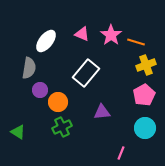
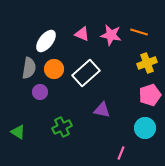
pink star: rotated 25 degrees counterclockwise
orange line: moved 3 px right, 10 px up
yellow cross: moved 1 px right, 2 px up
white rectangle: rotated 8 degrees clockwise
purple circle: moved 2 px down
pink pentagon: moved 6 px right; rotated 10 degrees clockwise
orange circle: moved 4 px left, 33 px up
purple triangle: moved 2 px up; rotated 18 degrees clockwise
